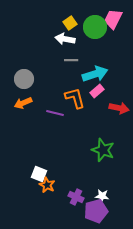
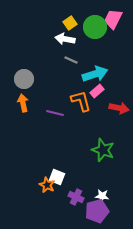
gray line: rotated 24 degrees clockwise
orange L-shape: moved 6 px right, 3 px down
orange arrow: rotated 102 degrees clockwise
white square: moved 18 px right, 3 px down
purple pentagon: moved 1 px right
